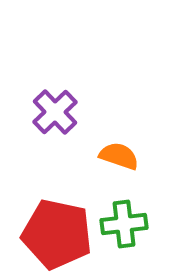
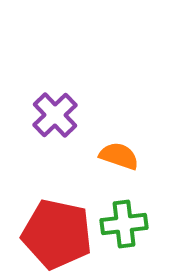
purple cross: moved 3 px down
